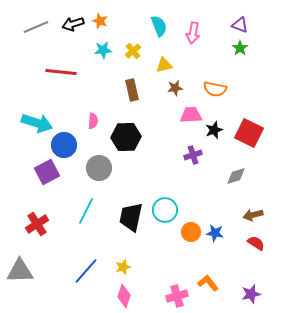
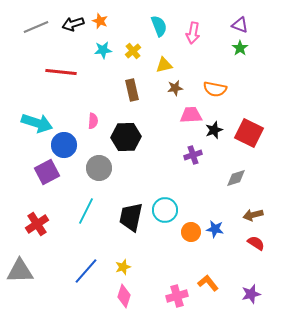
gray diamond: moved 2 px down
blue star: moved 4 px up
